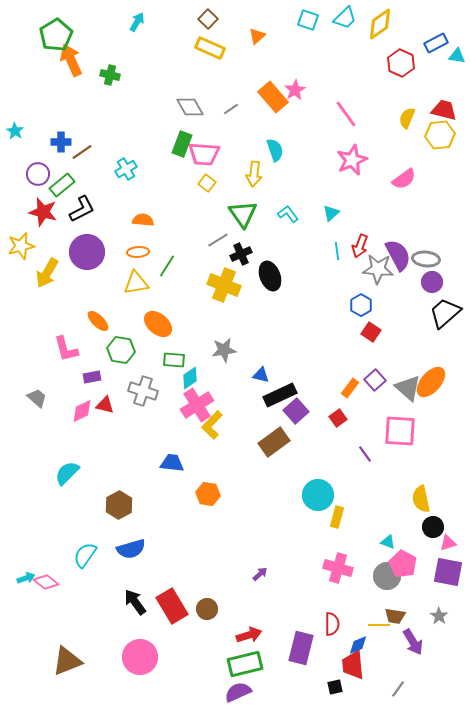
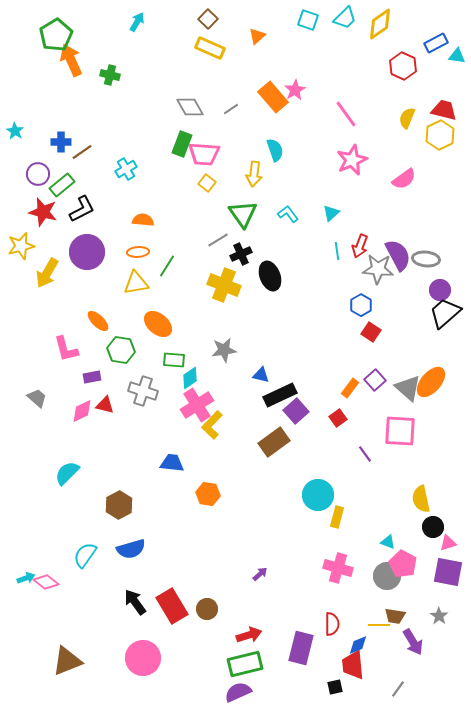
red hexagon at (401, 63): moved 2 px right, 3 px down
yellow hexagon at (440, 135): rotated 20 degrees counterclockwise
purple circle at (432, 282): moved 8 px right, 8 px down
pink circle at (140, 657): moved 3 px right, 1 px down
